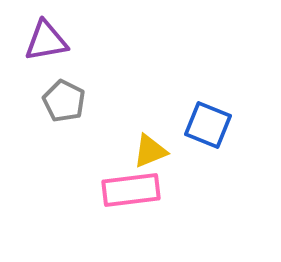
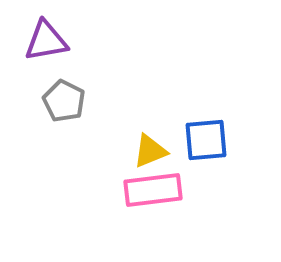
blue square: moved 2 px left, 15 px down; rotated 27 degrees counterclockwise
pink rectangle: moved 22 px right
